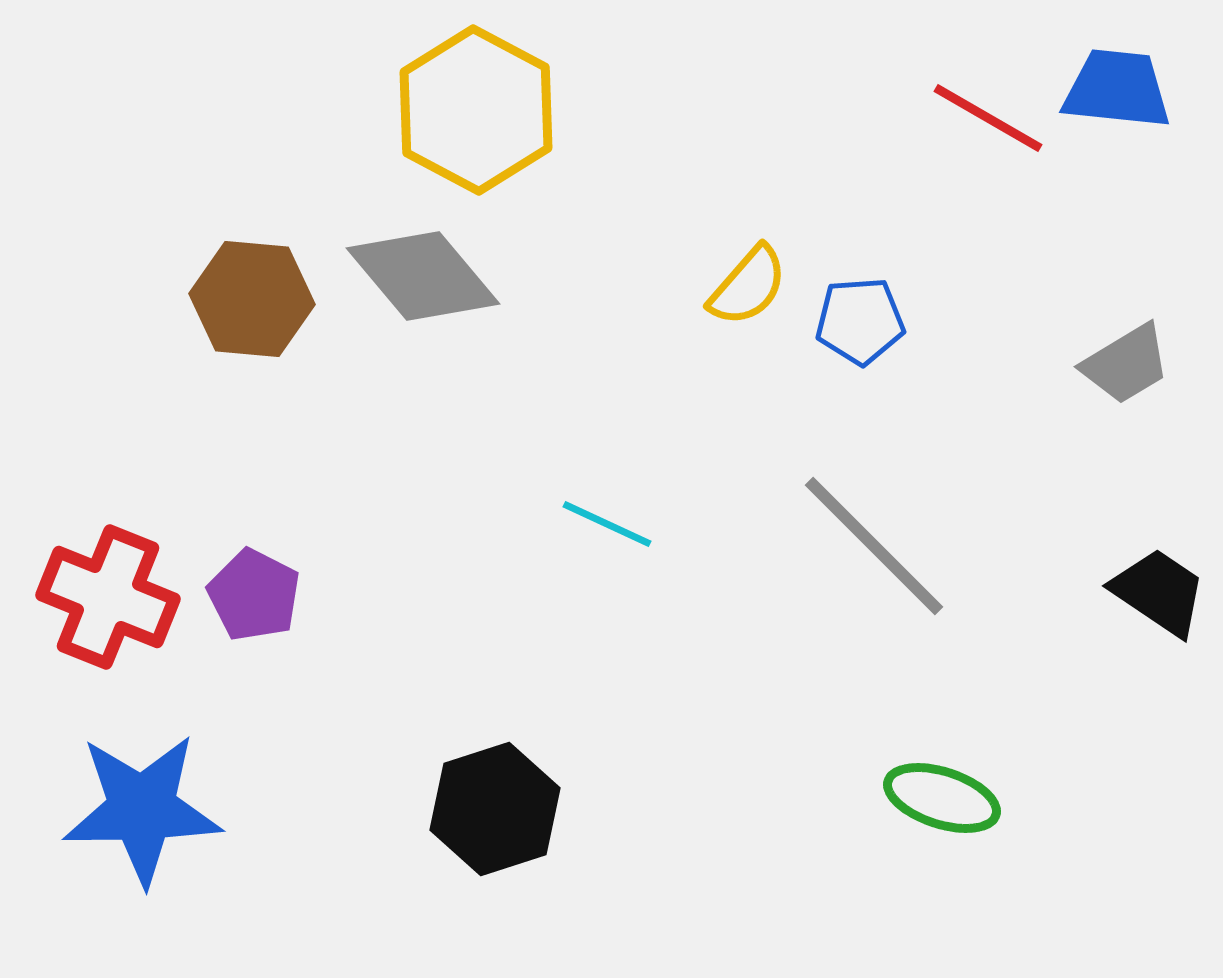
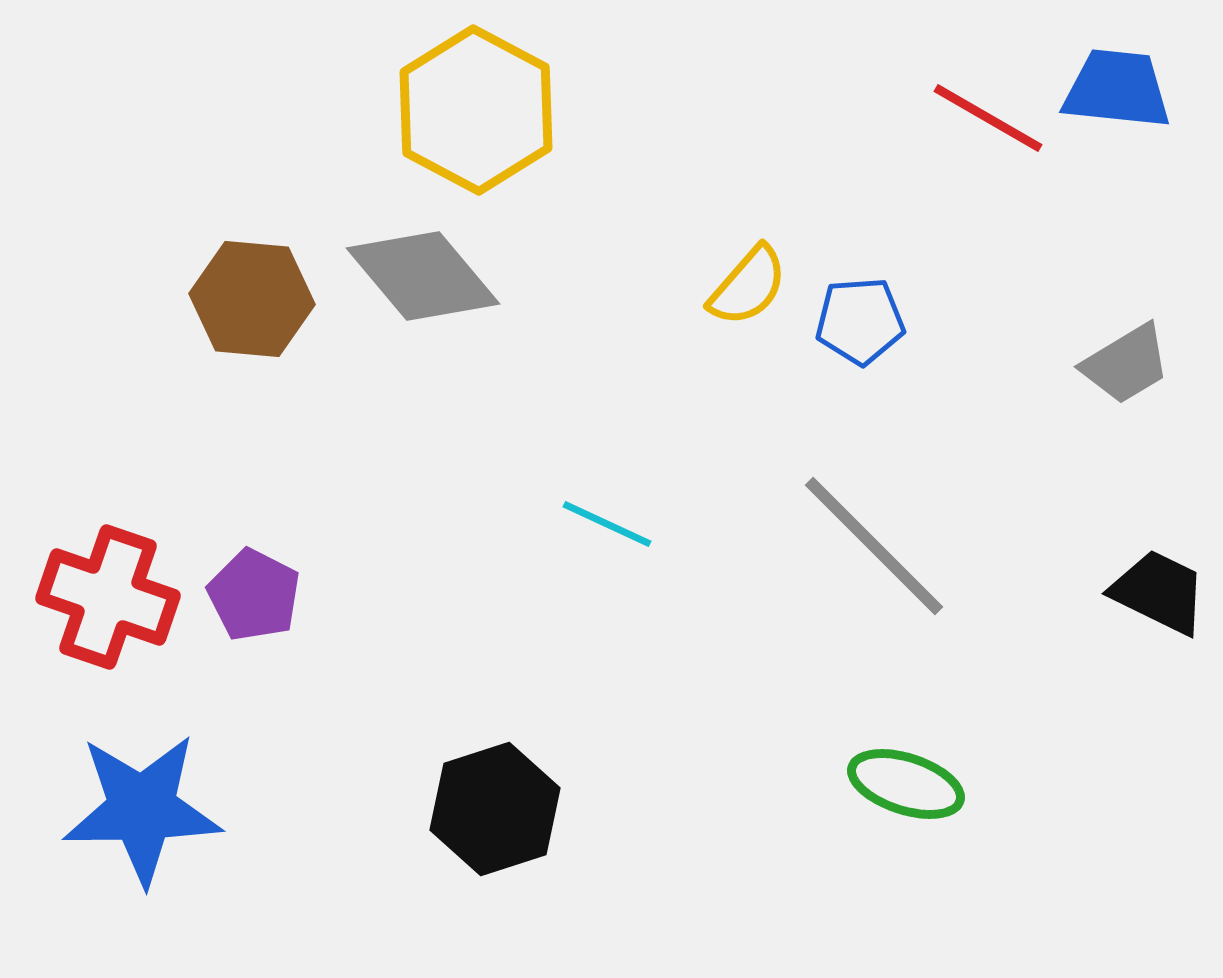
black trapezoid: rotated 8 degrees counterclockwise
red cross: rotated 3 degrees counterclockwise
green ellipse: moved 36 px left, 14 px up
